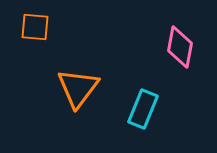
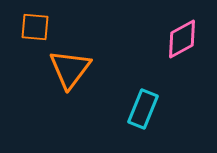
pink diamond: moved 2 px right, 8 px up; rotated 51 degrees clockwise
orange triangle: moved 8 px left, 19 px up
